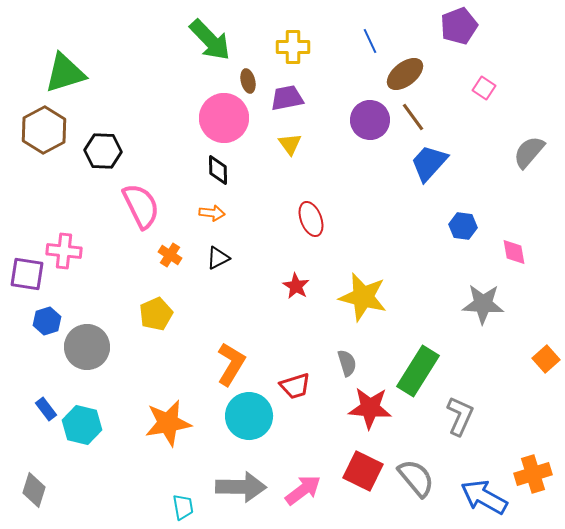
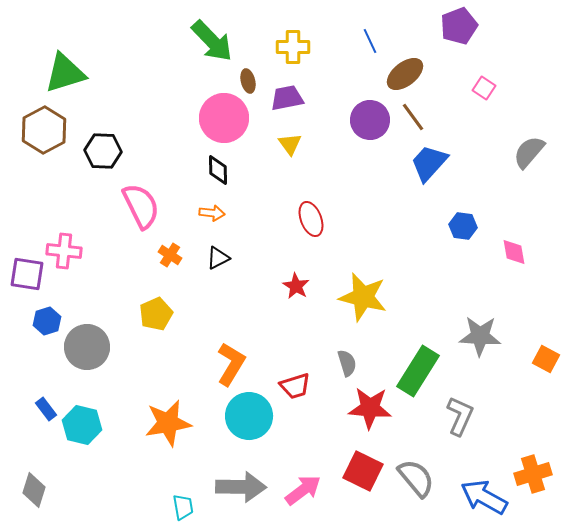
green arrow at (210, 40): moved 2 px right, 1 px down
gray star at (483, 304): moved 3 px left, 32 px down
orange square at (546, 359): rotated 20 degrees counterclockwise
